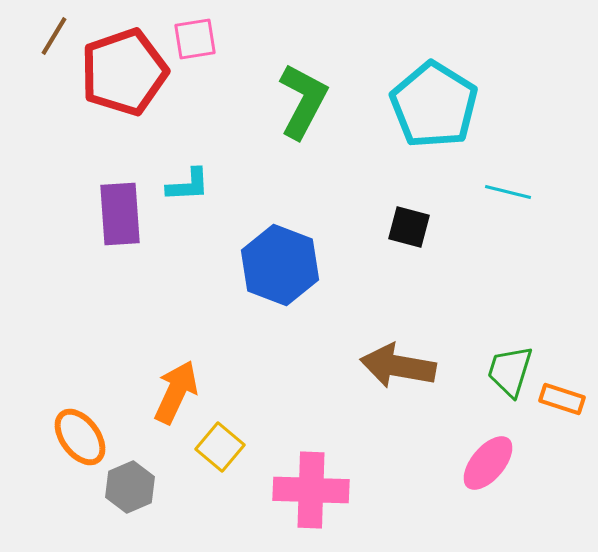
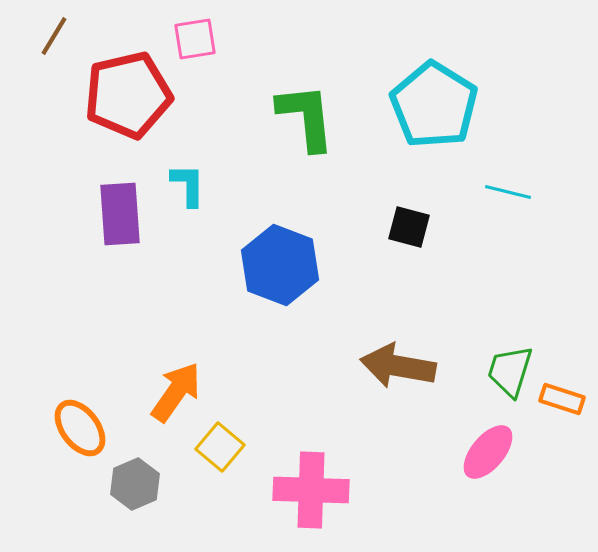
red pentagon: moved 4 px right, 23 px down; rotated 6 degrees clockwise
green L-shape: moved 3 px right, 16 px down; rotated 34 degrees counterclockwise
cyan L-shape: rotated 87 degrees counterclockwise
orange arrow: rotated 10 degrees clockwise
orange ellipse: moved 9 px up
pink ellipse: moved 11 px up
gray hexagon: moved 5 px right, 3 px up
